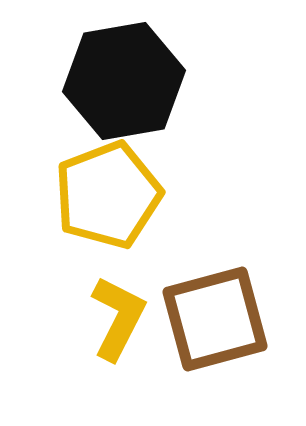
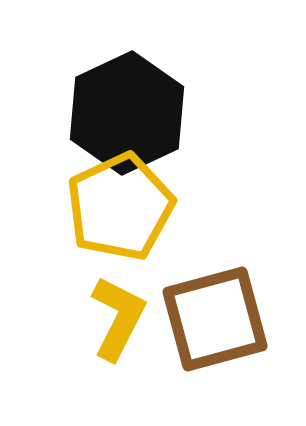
black hexagon: moved 3 px right, 32 px down; rotated 15 degrees counterclockwise
yellow pentagon: moved 12 px right, 12 px down; rotated 4 degrees counterclockwise
